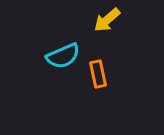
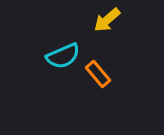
orange rectangle: rotated 28 degrees counterclockwise
